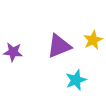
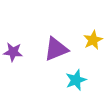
purple triangle: moved 3 px left, 3 px down
